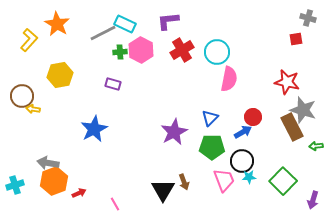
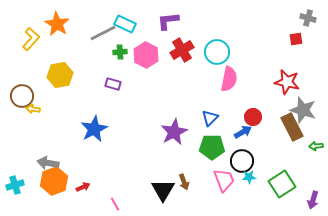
yellow L-shape: moved 2 px right, 1 px up
pink hexagon: moved 5 px right, 5 px down
green square: moved 1 px left, 3 px down; rotated 12 degrees clockwise
red arrow: moved 4 px right, 6 px up
